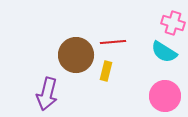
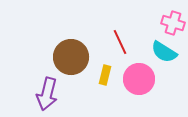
red line: moved 7 px right; rotated 70 degrees clockwise
brown circle: moved 5 px left, 2 px down
yellow rectangle: moved 1 px left, 4 px down
pink circle: moved 26 px left, 17 px up
